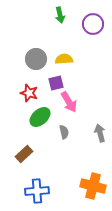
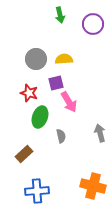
green ellipse: rotated 30 degrees counterclockwise
gray semicircle: moved 3 px left, 4 px down
